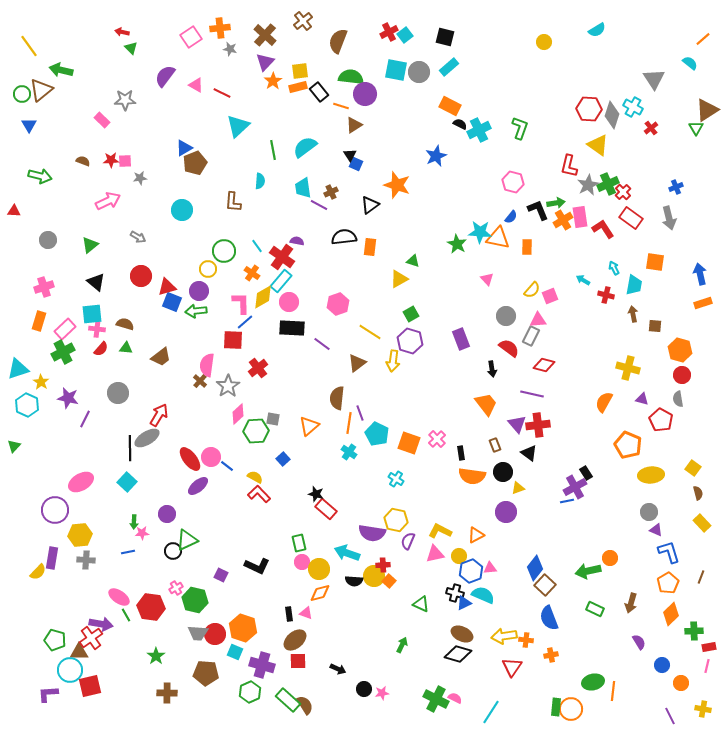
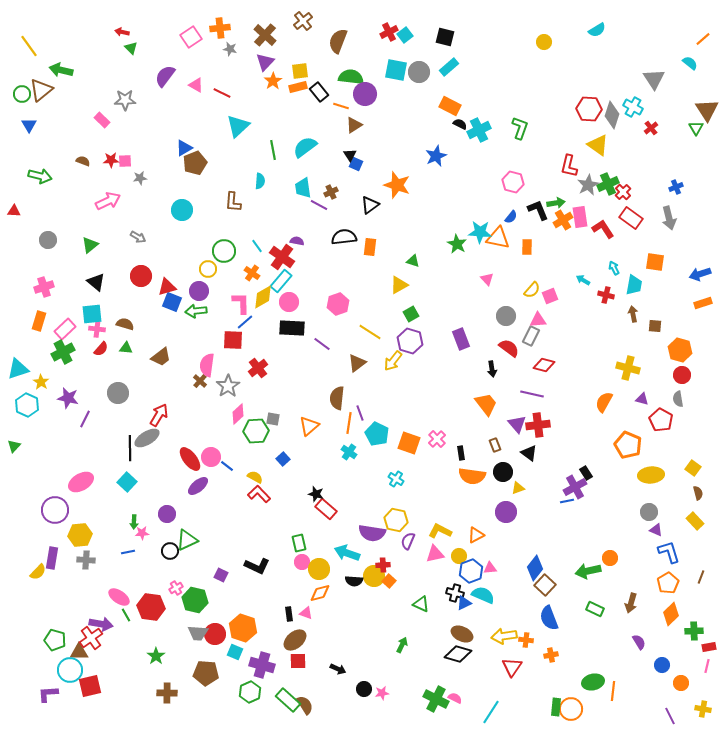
brown triangle at (707, 110): rotated 30 degrees counterclockwise
blue arrow at (700, 274): rotated 95 degrees counterclockwise
yellow triangle at (399, 279): moved 6 px down
yellow arrow at (393, 361): rotated 30 degrees clockwise
yellow rectangle at (702, 523): moved 7 px left, 2 px up
black circle at (173, 551): moved 3 px left
